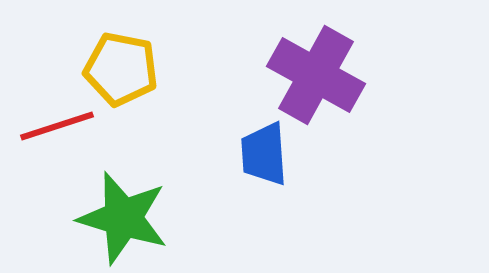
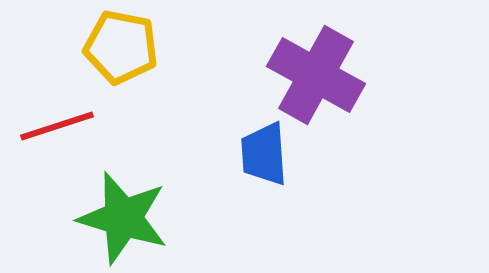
yellow pentagon: moved 22 px up
